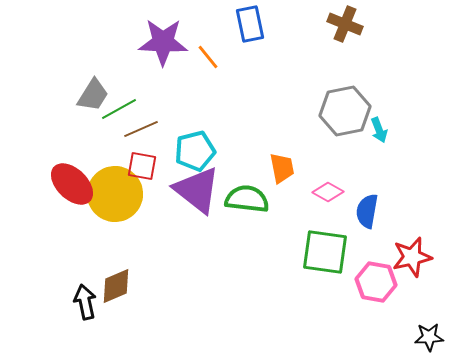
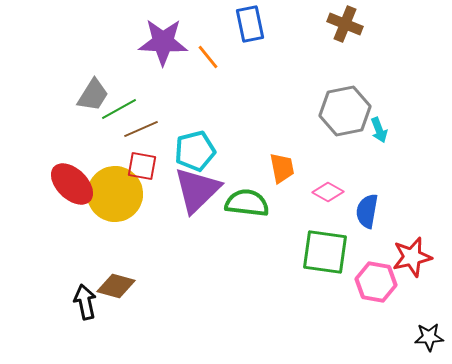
purple triangle: rotated 38 degrees clockwise
green semicircle: moved 4 px down
brown diamond: rotated 39 degrees clockwise
